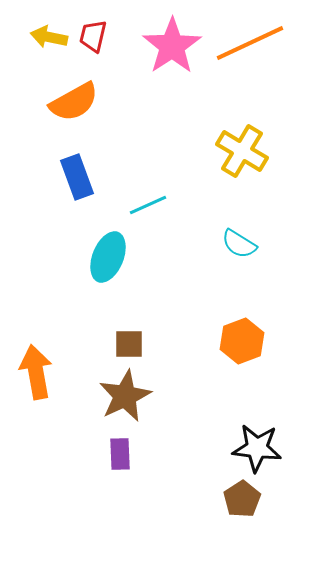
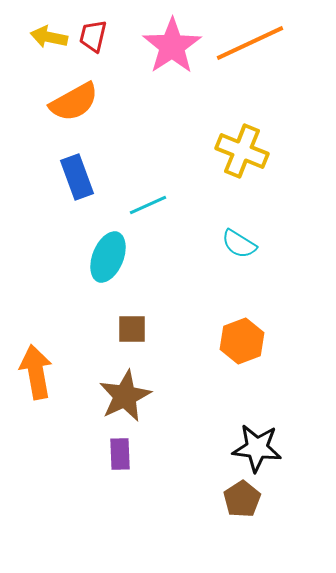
yellow cross: rotated 9 degrees counterclockwise
brown square: moved 3 px right, 15 px up
